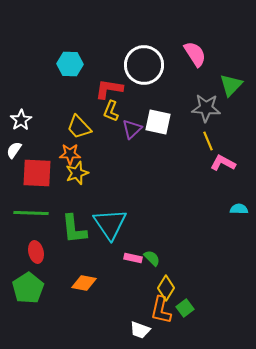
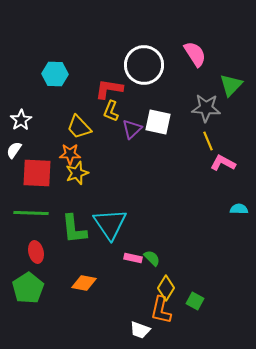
cyan hexagon: moved 15 px left, 10 px down
green square: moved 10 px right, 7 px up; rotated 24 degrees counterclockwise
